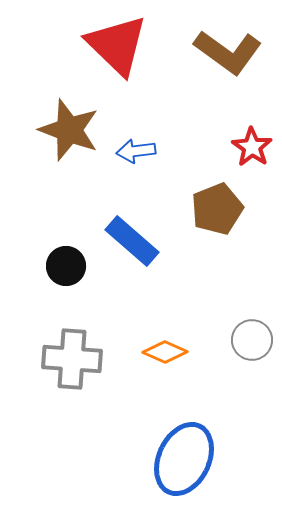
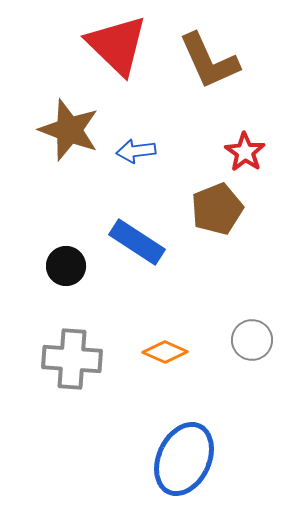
brown L-shape: moved 19 px left, 9 px down; rotated 30 degrees clockwise
red star: moved 7 px left, 5 px down
blue rectangle: moved 5 px right, 1 px down; rotated 8 degrees counterclockwise
